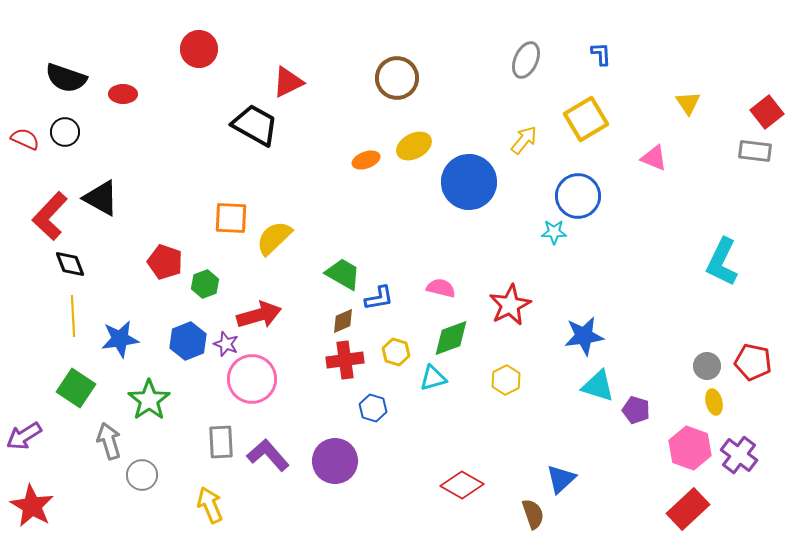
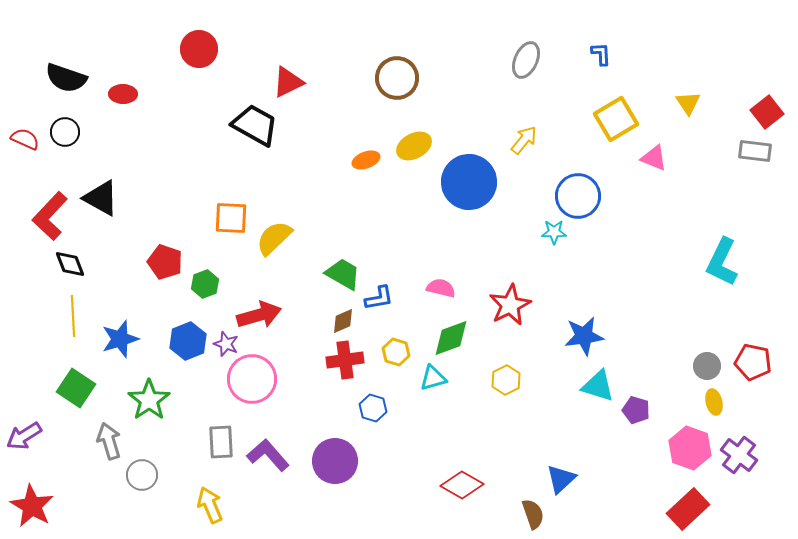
yellow square at (586, 119): moved 30 px right
blue star at (120, 339): rotated 9 degrees counterclockwise
